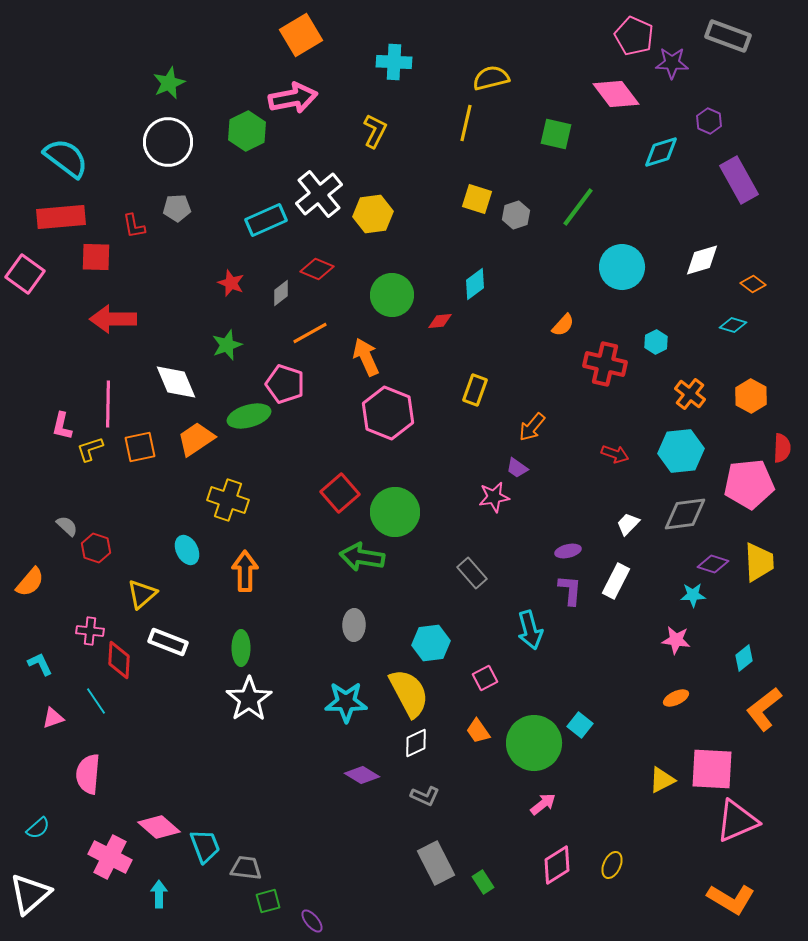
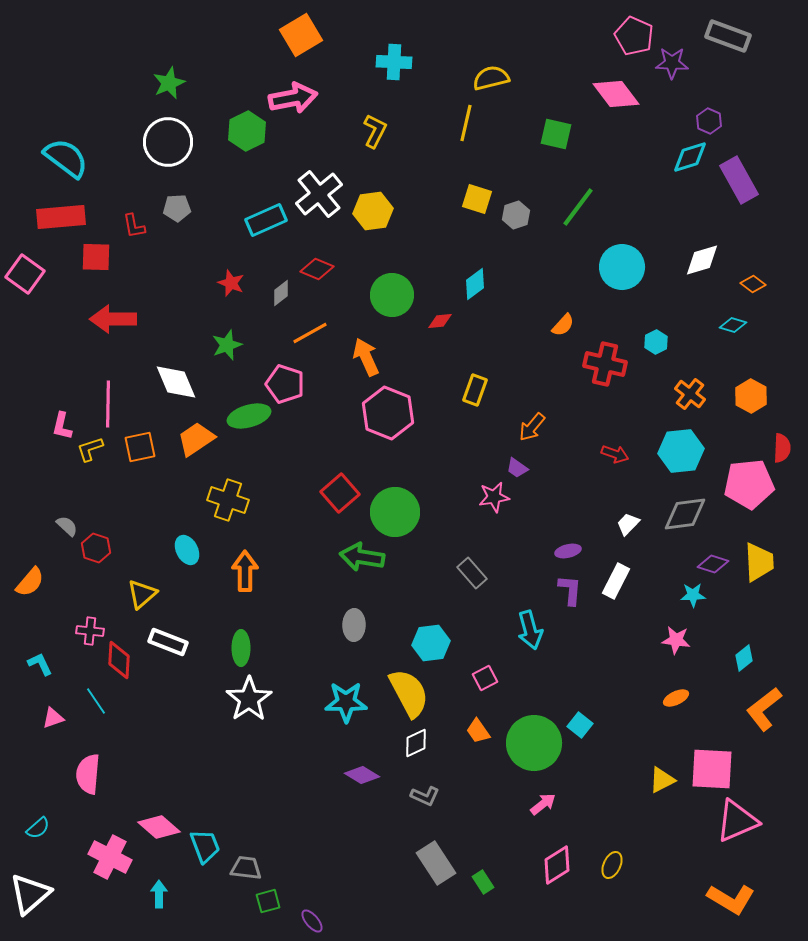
cyan diamond at (661, 152): moved 29 px right, 5 px down
yellow hexagon at (373, 214): moved 3 px up
gray rectangle at (436, 863): rotated 6 degrees counterclockwise
